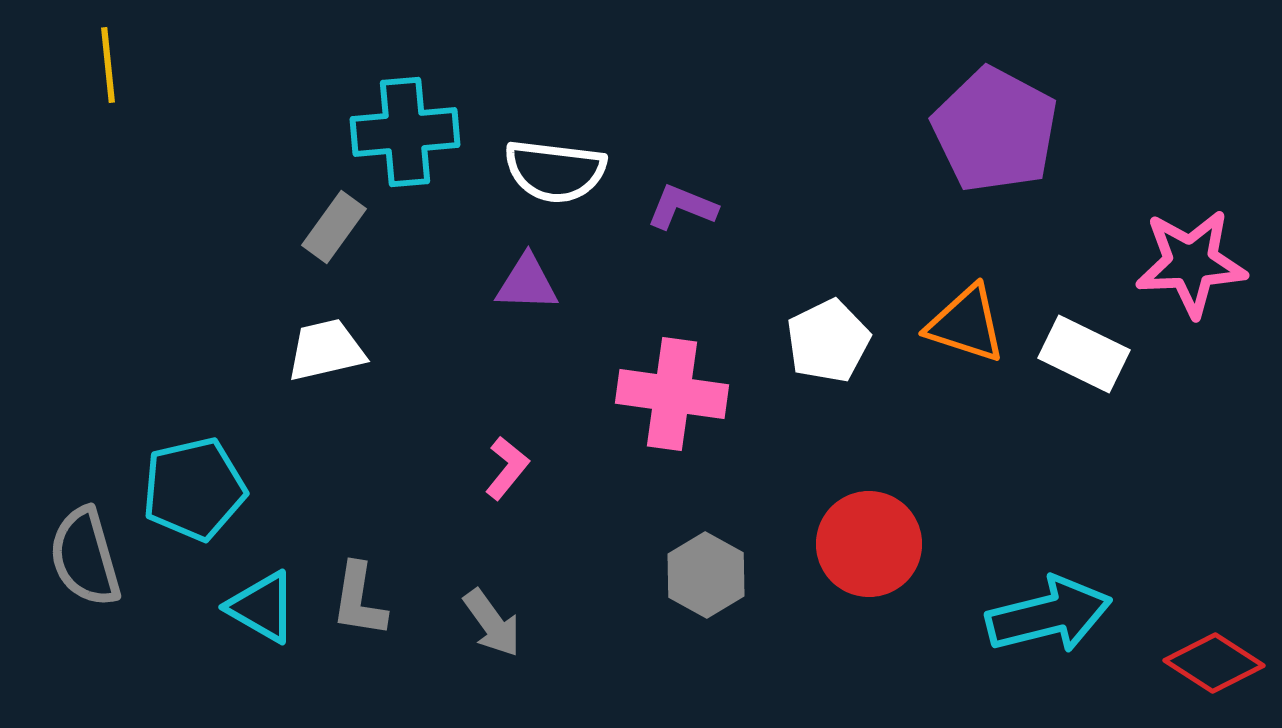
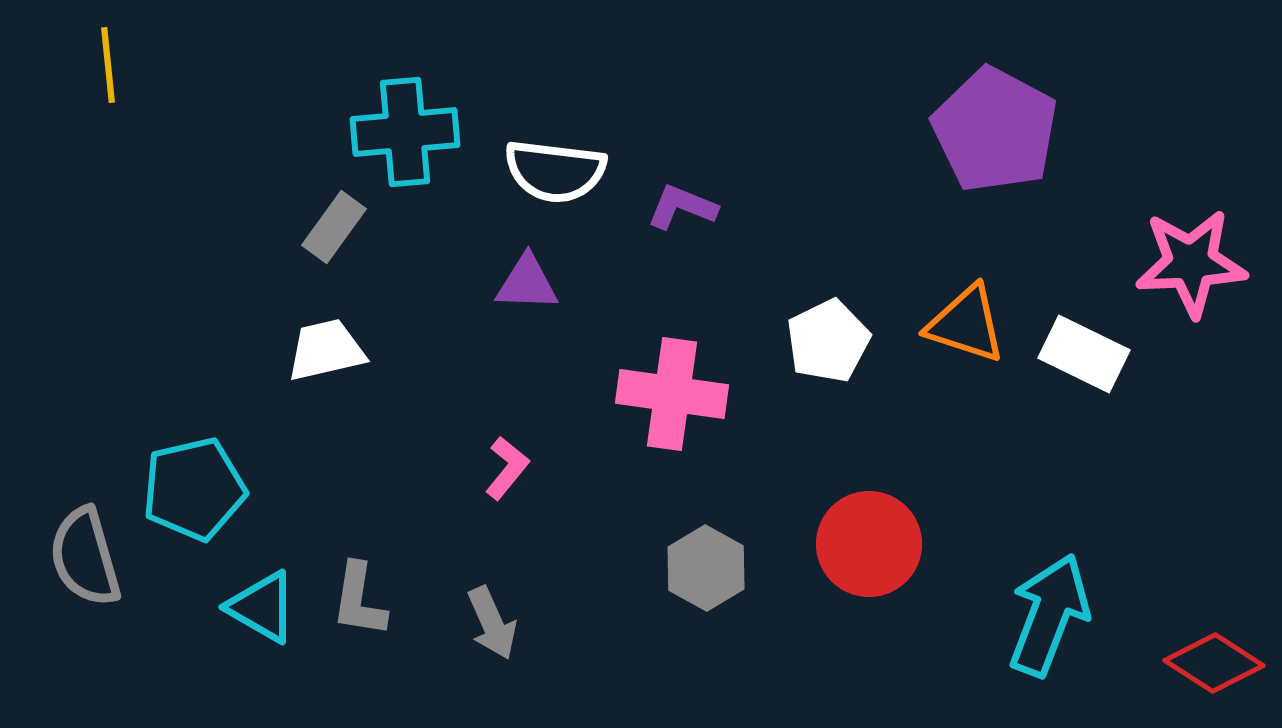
gray hexagon: moved 7 px up
cyan arrow: rotated 55 degrees counterclockwise
gray arrow: rotated 12 degrees clockwise
